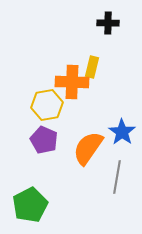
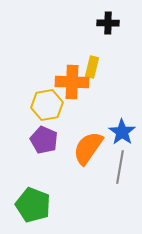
gray line: moved 3 px right, 10 px up
green pentagon: moved 3 px right; rotated 24 degrees counterclockwise
